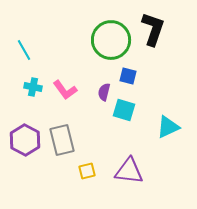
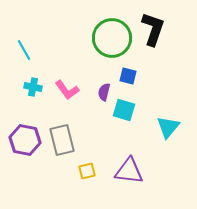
green circle: moved 1 px right, 2 px up
pink L-shape: moved 2 px right
cyan triangle: rotated 25 degrees counterclockwise
purple hexagon: rotated 16 degrees counterclockwise
